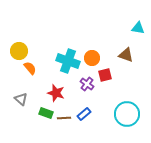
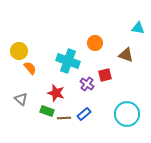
orange circle: moved 3 px right, 15 px up
green rectangle: moved 1 px right, 2 px up
